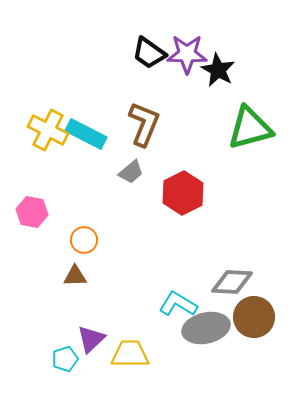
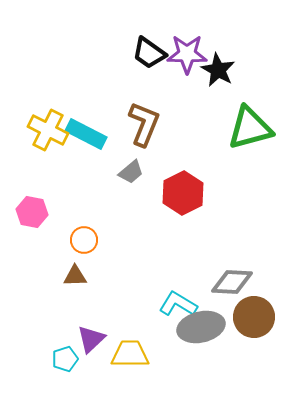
gray ellipse: moved 5 px left, 1 px up
